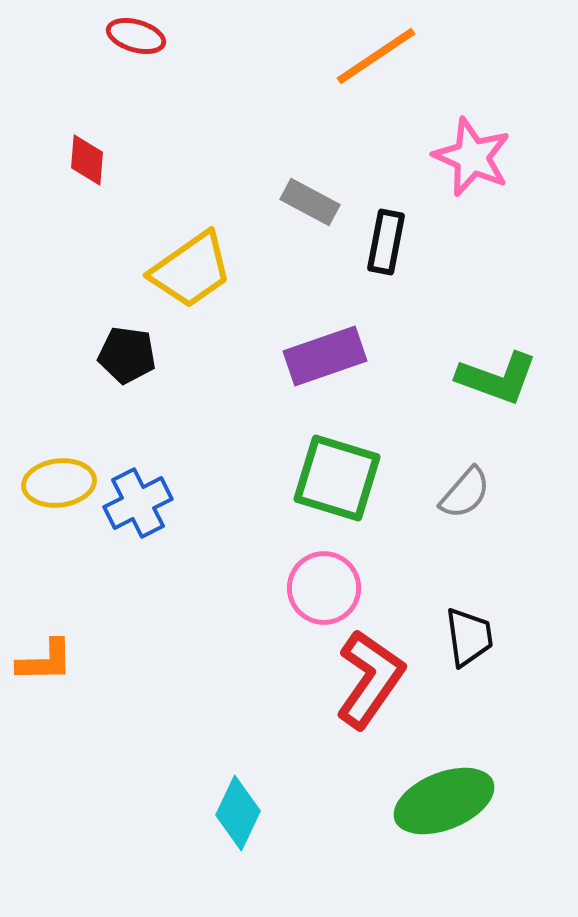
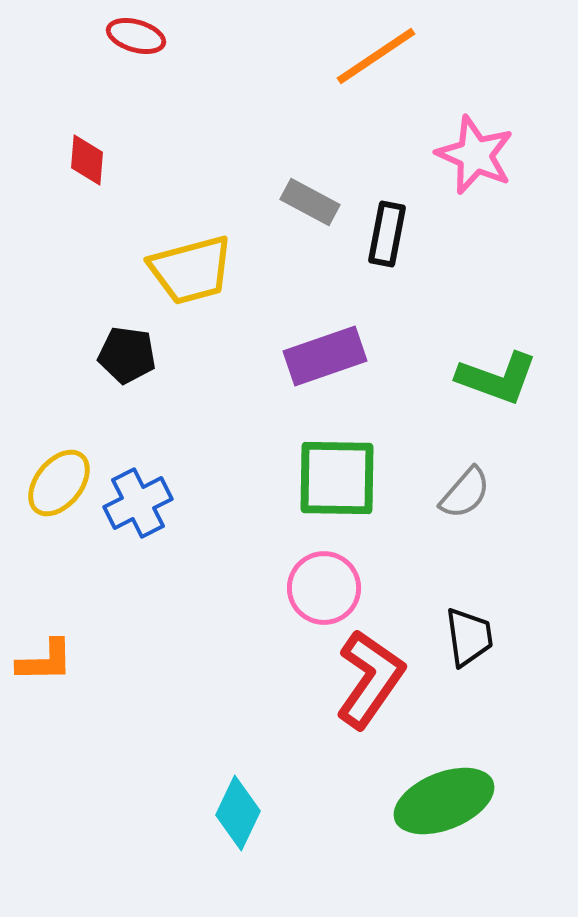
pink star: moved 3 px right, 2 px up
black rectangle: moved 1 px right, 8 px up
yellow trapezoid: rotated 20 degrees clockwise
green square: rotated 16 degrees counterclockwise
yellow ellipse: rotated 44 degrees counterclockwise
